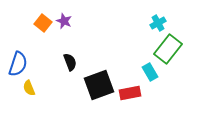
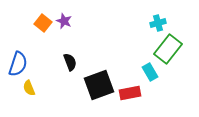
cyan cross: rotated 14 degrees clockwise
